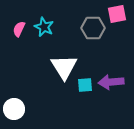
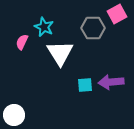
pink square: rotated 18 degrees counterclockwise
pink semicircle: moved 3 px right, 13 px down
white triangle: moved 4 px left, 14 px up
white circle: moved 6 px down
